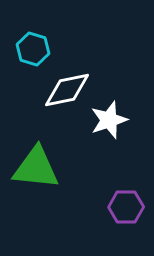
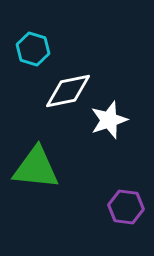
white diamond: moved 1 px right, 1 px down
purple hexagon: rotated 8 degrees clockwise
